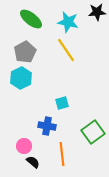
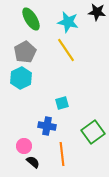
black star: rotated 12 degrees clockwise
green ellipse: rotated 20 degrees clockwise
